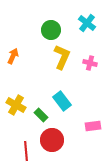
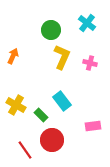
red line: moved 1 px left, 1 px up; rotated 30 degrees counterclockwise
